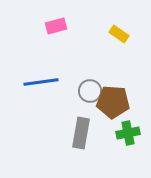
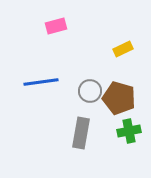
yellow rectangle: moved 4 px right, 15 px down; rotated 60 degrees counterclockwise
brown pentagon: moved 6 px right, 4 px up; rotated 12 degrees clockwise
green cross: moved 1 px right, 2 px up
